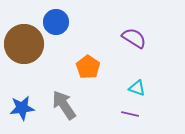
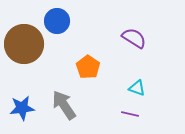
blue circle: moved 1 px right, 1 px up
